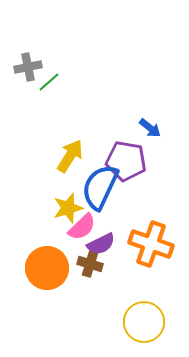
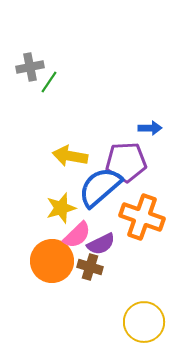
gray cross: moved 2 px right
green line: rotated 15 degrees counterclockwise
blue arrow: rotated 40 degrees counterclockwise
yellow arrow: rotated 112 degrees counterclockwise
purple pentagon: moved 1 px down; rotated 12 degrees counterclockwise
blue semicircle: rotated 24 degrees clockwise
yellow star: moved 7 px left
pink semicircle: moved 5 px left, 8 px down
orange cross: moved 9 px left, 27 px up
brown cross: moved 3 px down
orange circle: moved 5 px right, 7 px up
